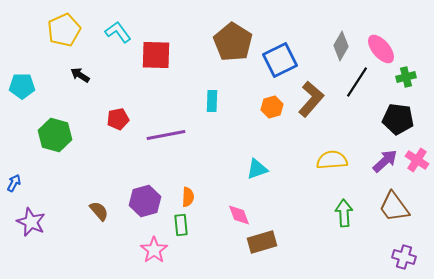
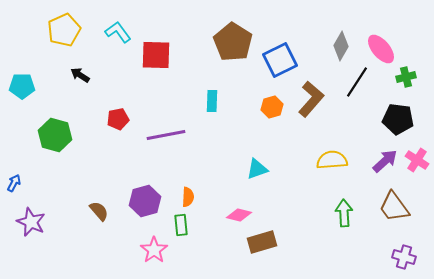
pink diamond: rotated 55 degrees counterclockwise
